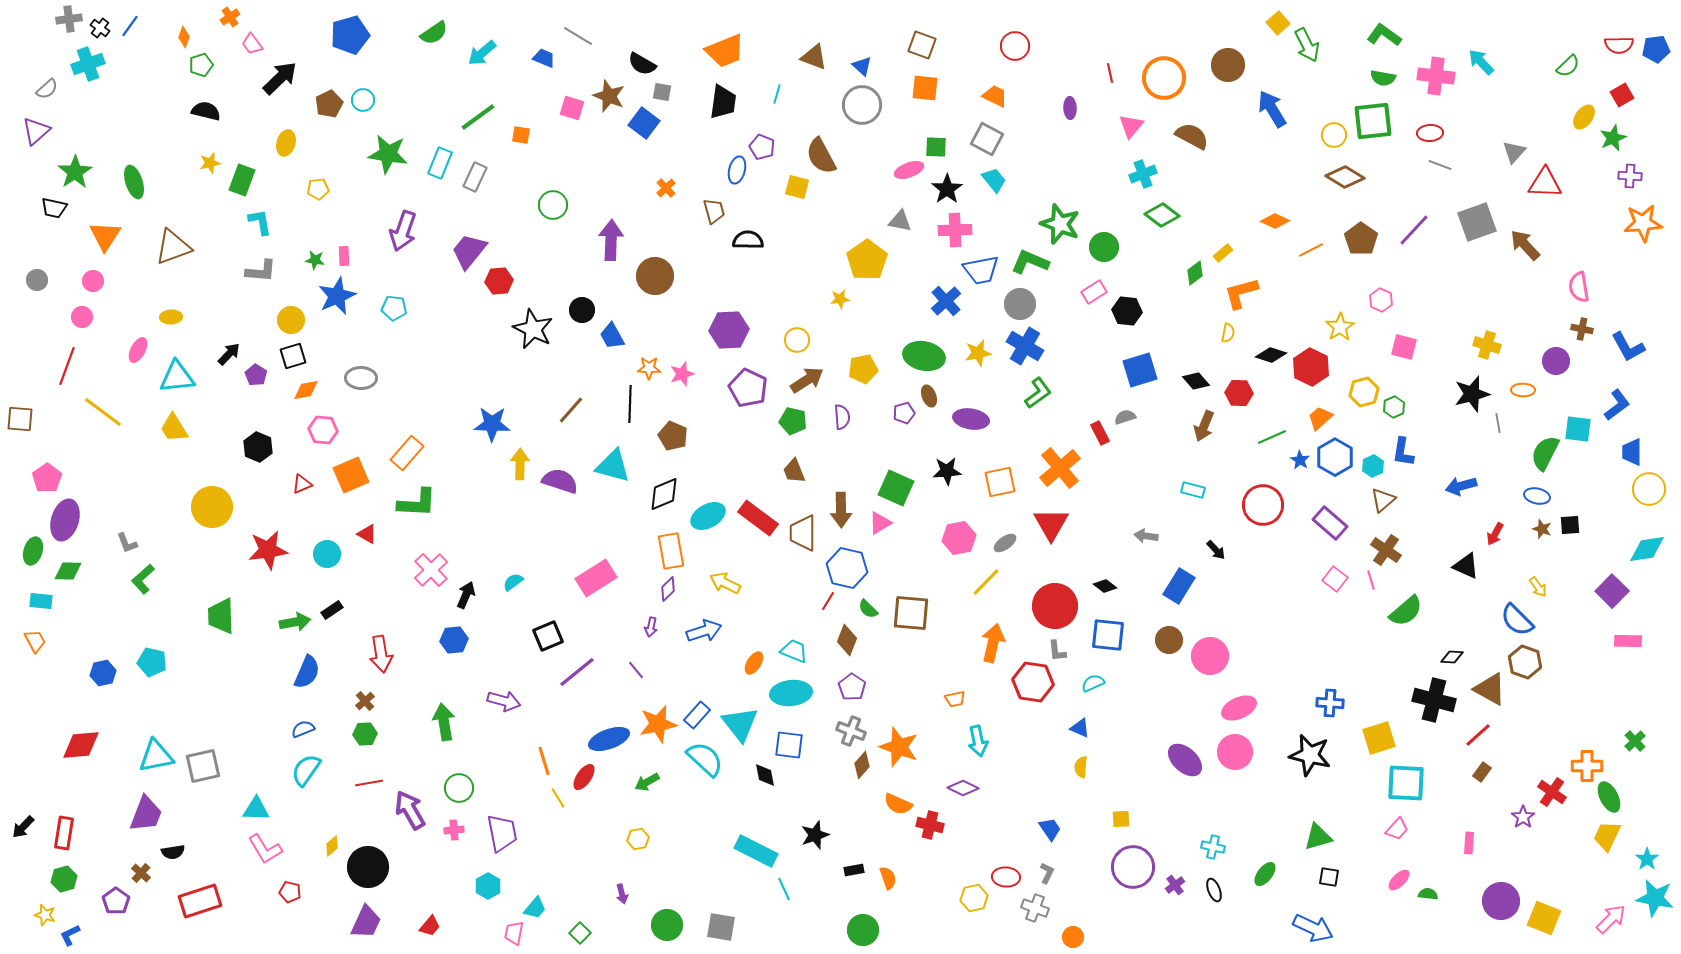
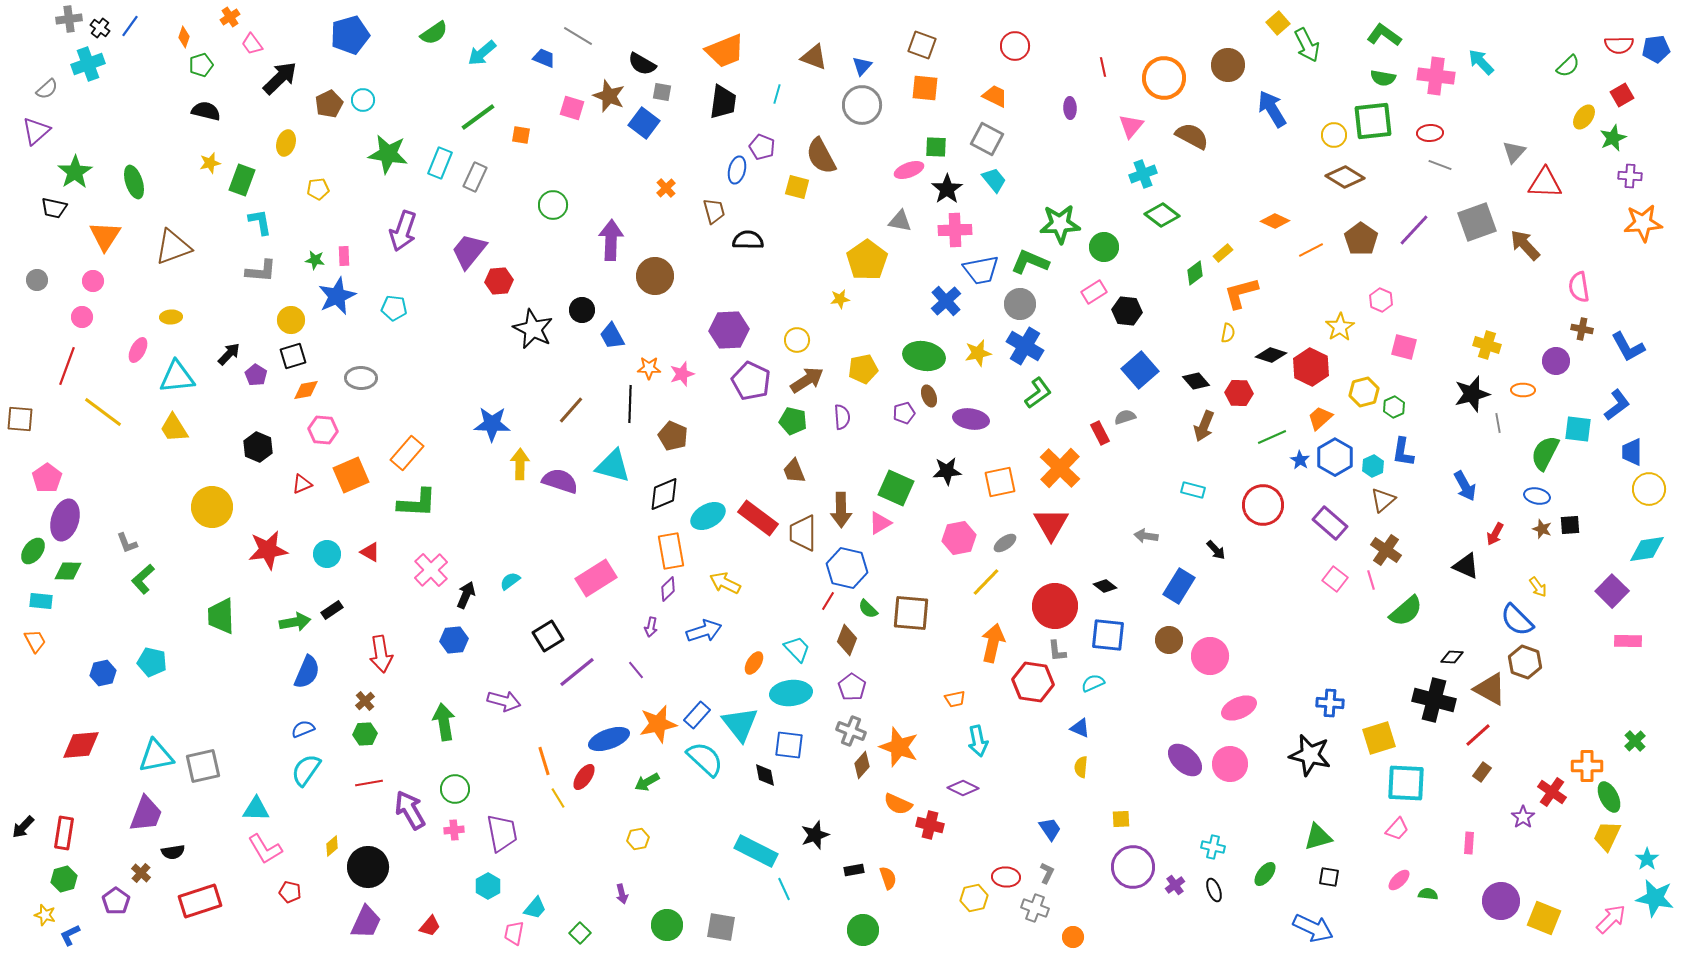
blue triangle at (862, 66): rotated 30 degrees clockwise
red line at (1110, 73): moved 7 px left, 6 px up
green star at (1060, 224): rotated 24 degrees counterclockwise
blue square at (1140, 370): rotated 24 degrees counterclockwise
purple pentagon at (748, 388): moved 3 px right, 7 px up
orange cross at (1060, 468): rotated 6 degrees counterclockwise
blue arrow at (1461, 486): moved 4 px right; rotated 104 degrees counterclockwise
red triangle at (367, 534): moved 3 px right, 18 px down
green ellipse at (33, 551): rotated 20 degrees clockwise
cyan semicircle at (513, 582): moved 3 px left, 1 px up
black square at (548, 636): rotated 8 degrees counterclockwise
cyan trapezoid at (794, 651): moved 3 px right, 2 px up; rotated 24 degrees clockwise
pink circle at (1235, 752): moved 5 px left, 12 px down
green circle at (459, 788): moved 4 px left, 1 px down
